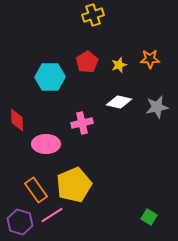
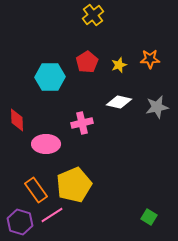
yellow cross: rotated 20 degrees counterclockwise
